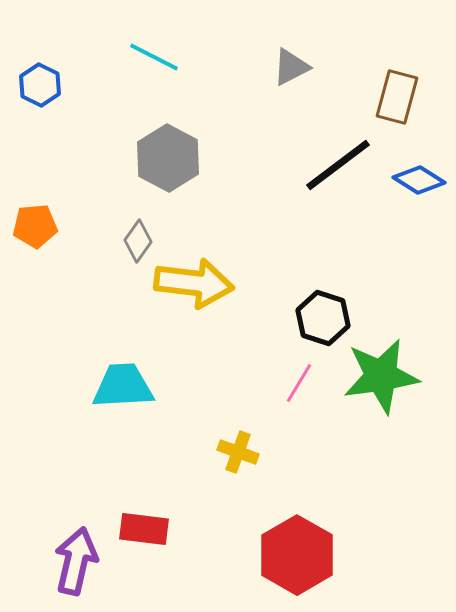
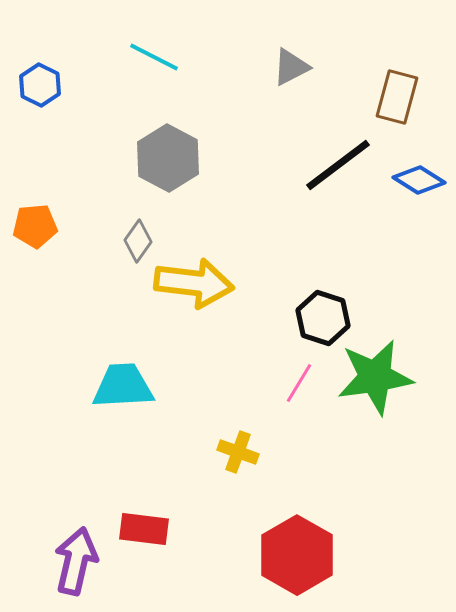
green star: moved 6 px left, 1 px down
